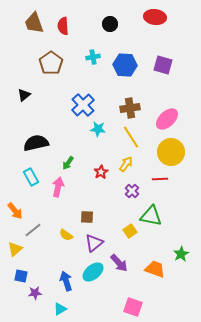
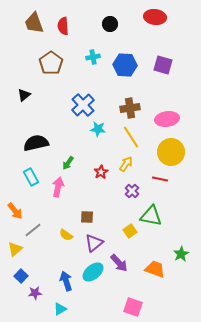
pink ellipse: rotated 35 degrees clockwise
red line: rotated 14 degrees clockwise
blue square: rotated 32 degrees clockwise
